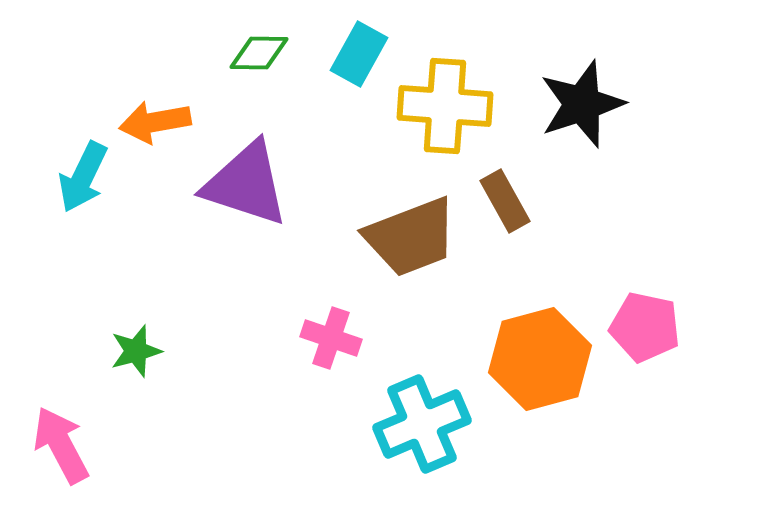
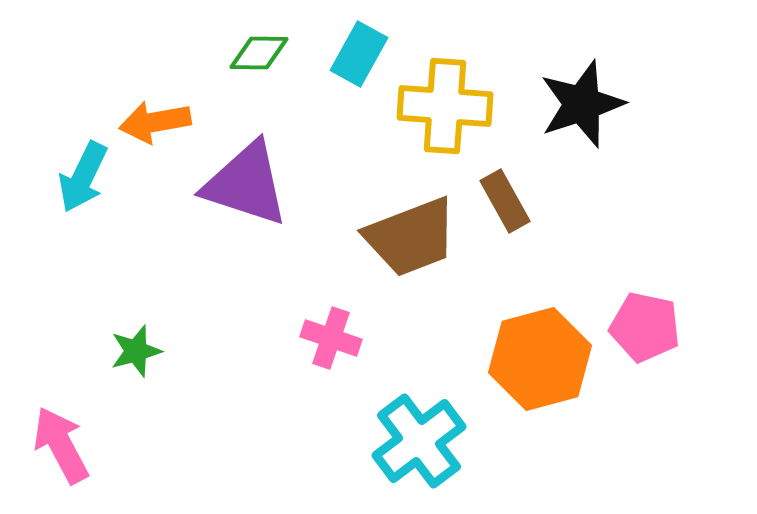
cyan cross: moved 3 px left, 17 px down; rotated 14 degrees counterclockwise
